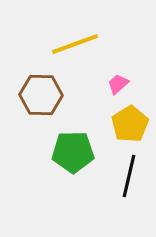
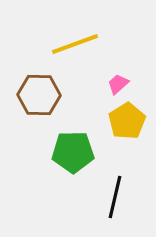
brown hexagon: moved 2 px left
yellow pentagon: moved 3 px left, 3 px up
black line: moved 14 px left, 21 px down
